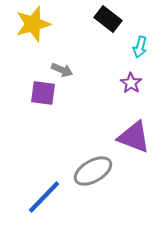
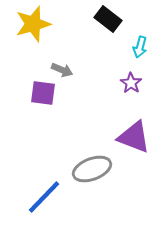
gray ellipse: moved 1 px left, 2 px up; rotated 9 degrees clockwise
